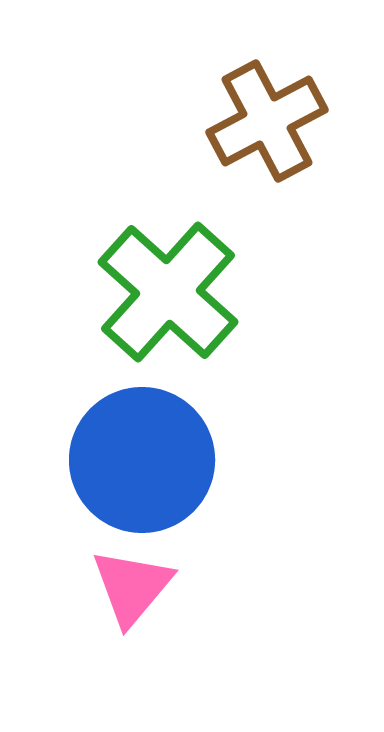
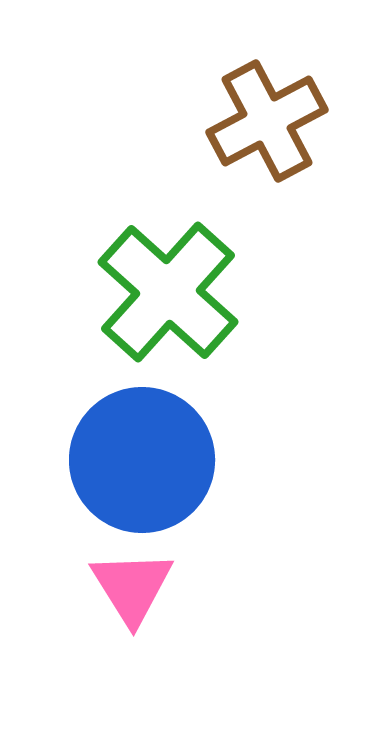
pink triangle: rotated 12 degrees counterclockwise
